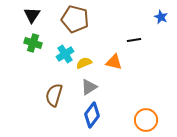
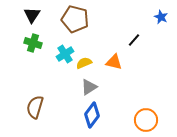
black line: rotated 40 degrees counterclockwise
brown semicircle: moved 19 px left, 12 px down
